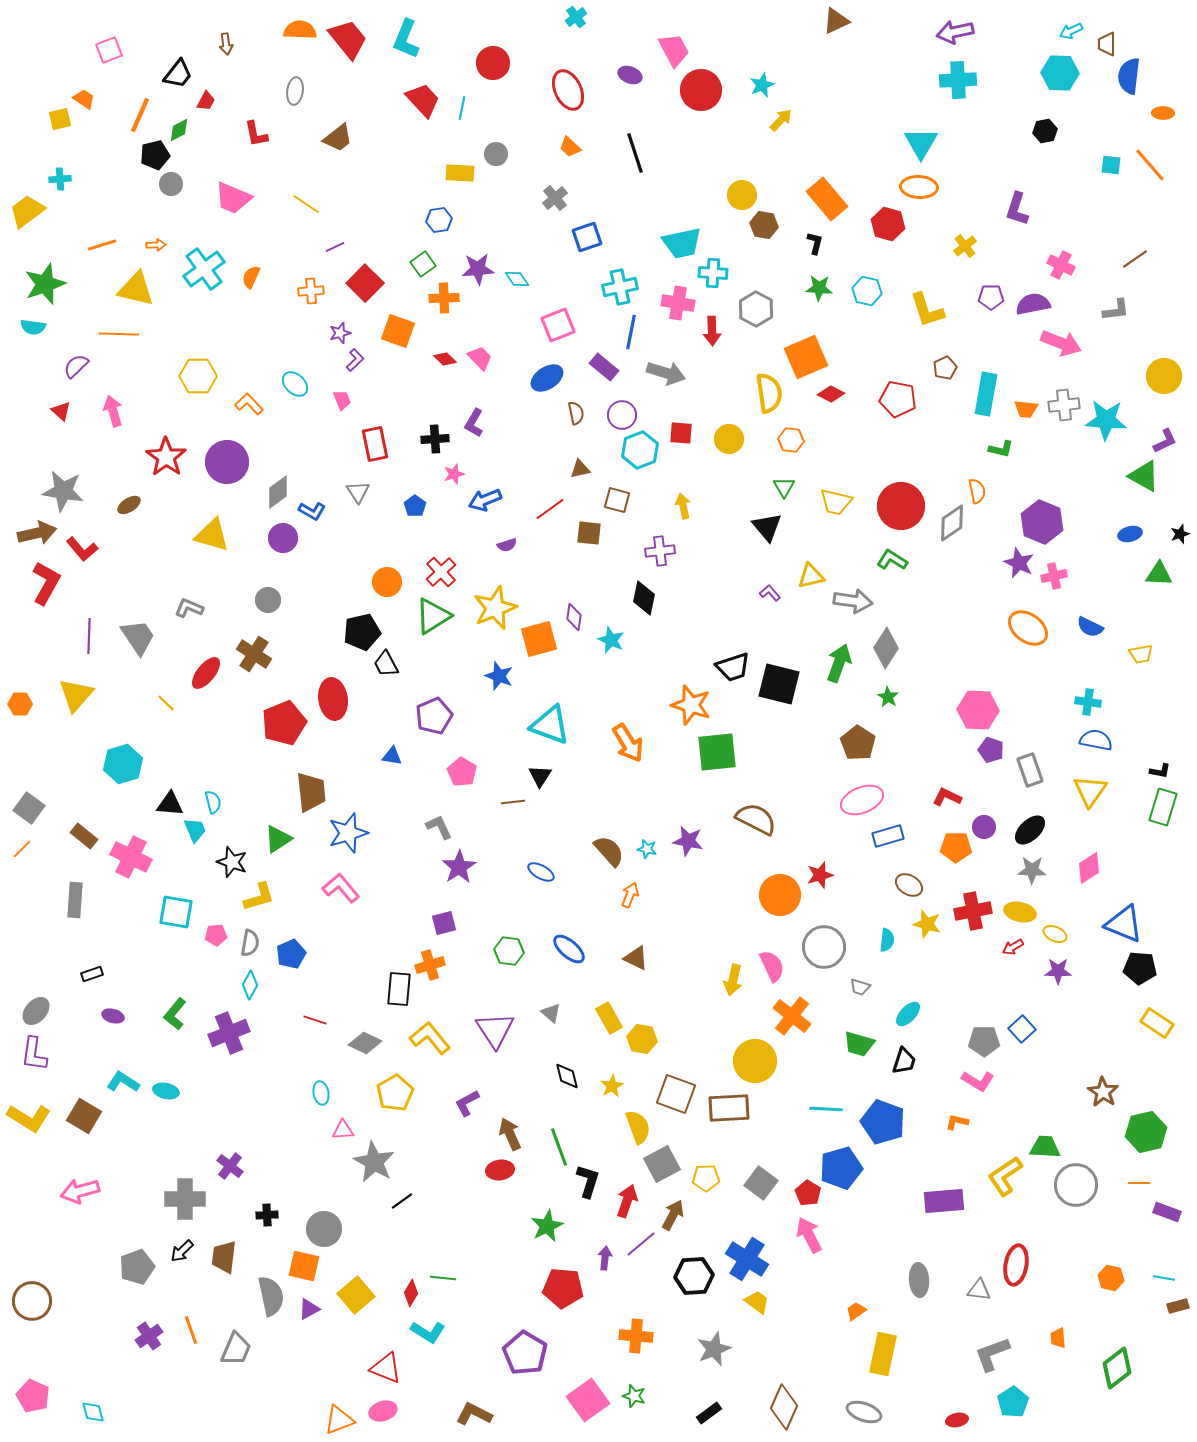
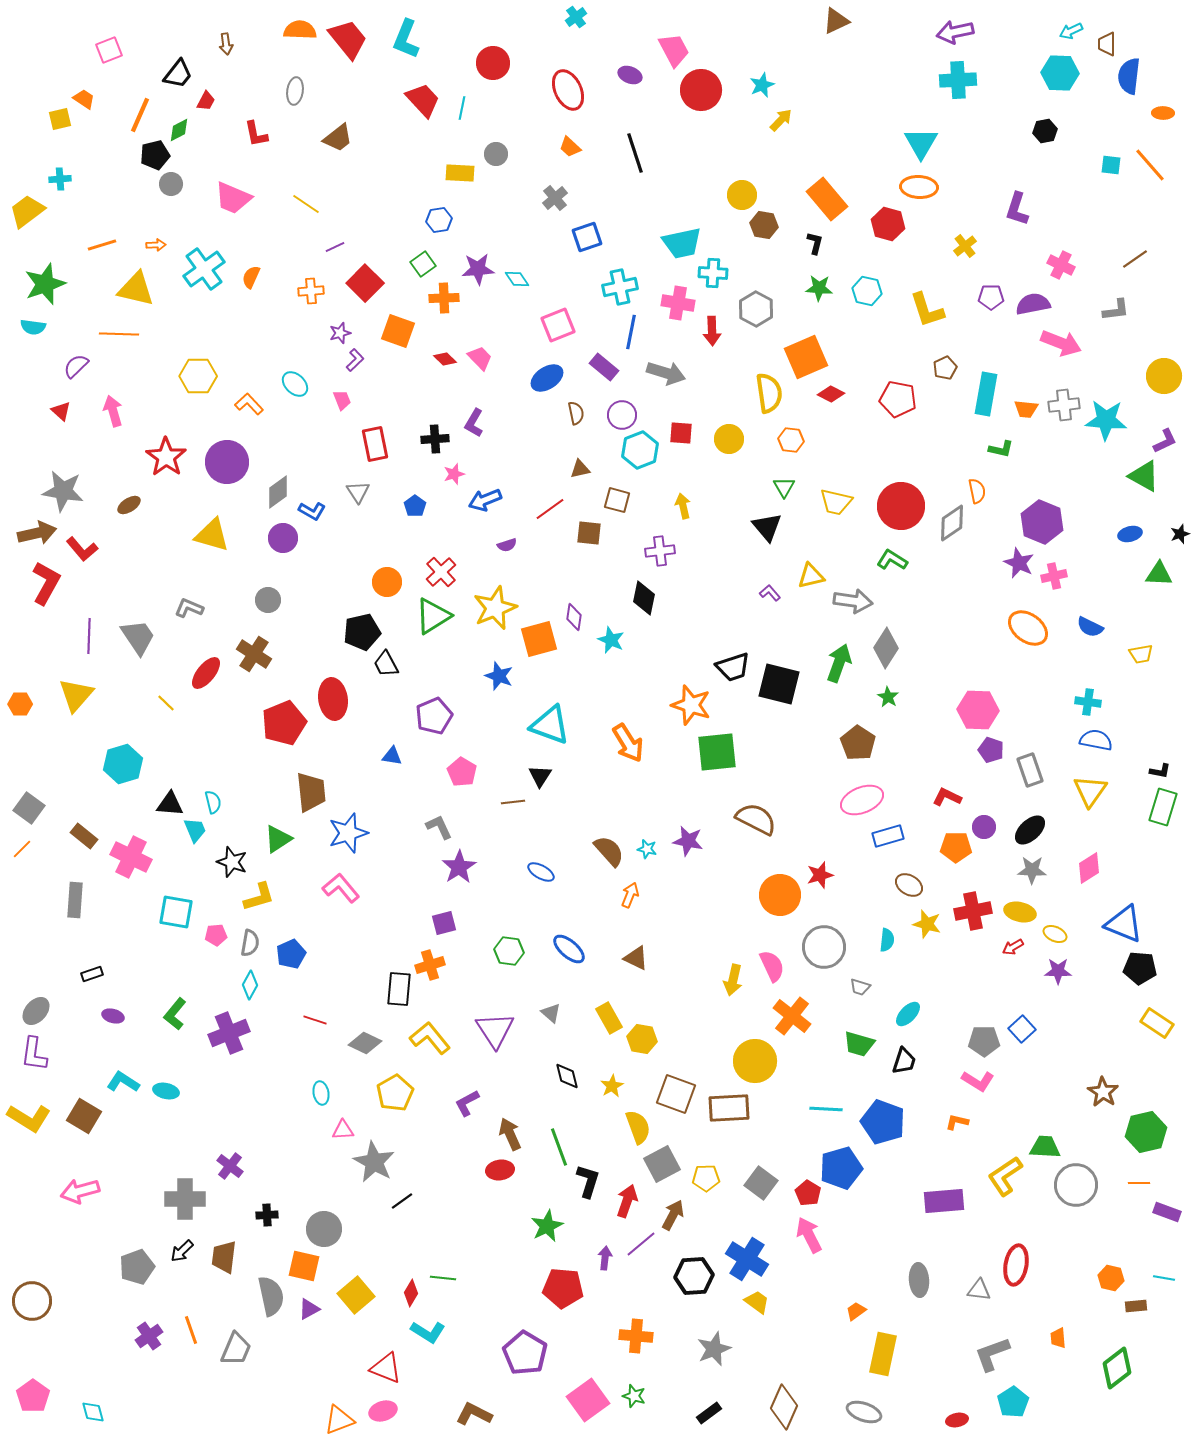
brown rectangle at (1178, 1306): moved 42 px left; rotated 10 degrees clockwise
pink pentagon at (33, 1396): rotated 12 degrees clockwise
